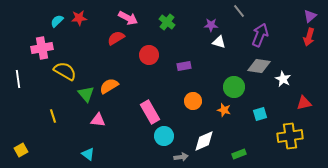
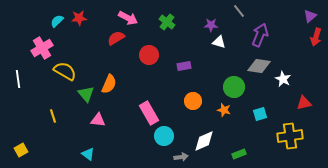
red arrow: moved 7 px right
pink cross: rotated 20 degrees counterclockwise
orange semicircle: moved 2 px up; rotated 144 degrees clockwise
pink rectangle: moved 1 px left, 1 px down
